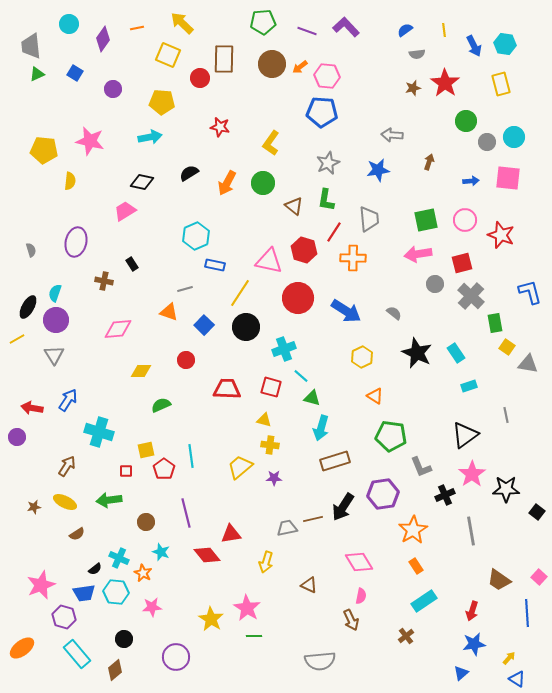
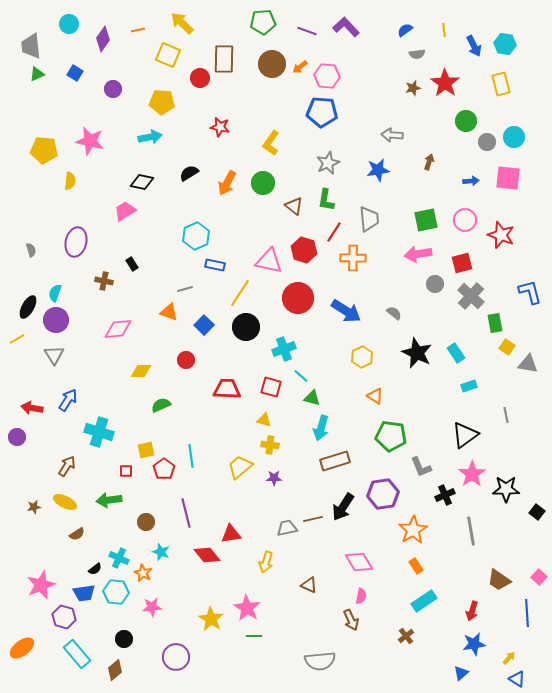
orange line at (137, 28): moved 1 px right, 2 px down
